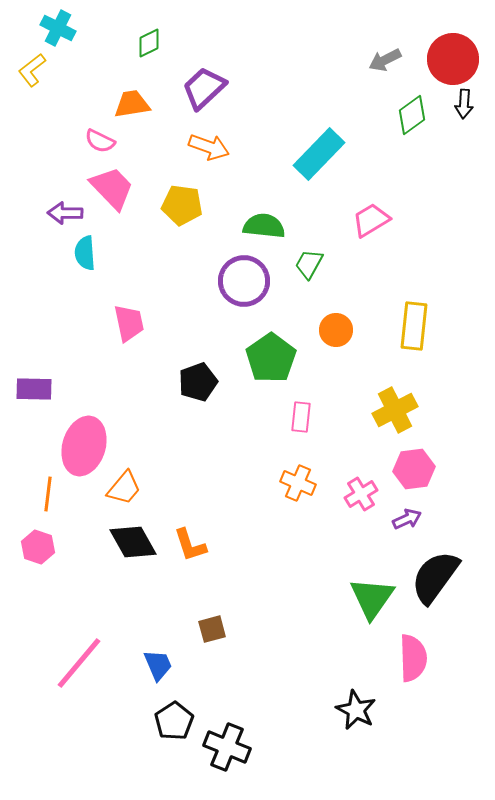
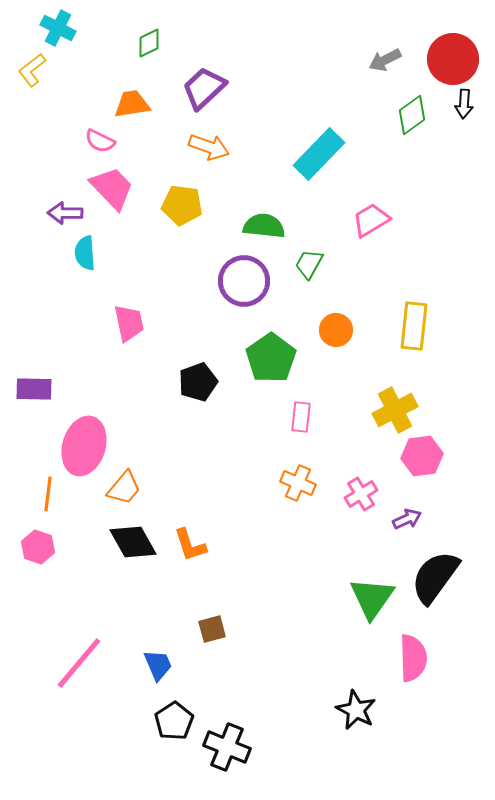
pink hexagon at (414, 469): moved 8 px right, 13 px up
